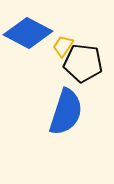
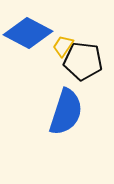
black pentagon: moved 2 px up
